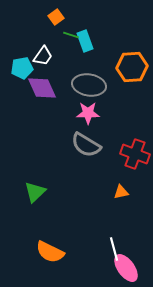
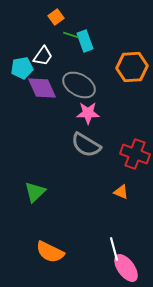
gray ellipse: moved 10 px left; rotated 20 degrees clockwise
orange triangle: rotated 35 degrees clockwise
